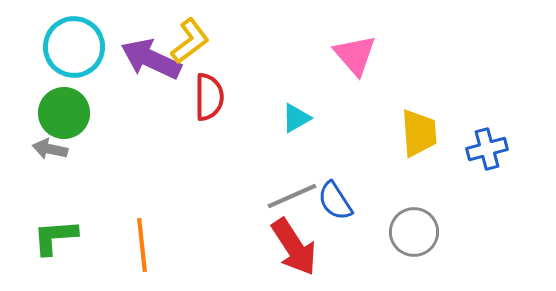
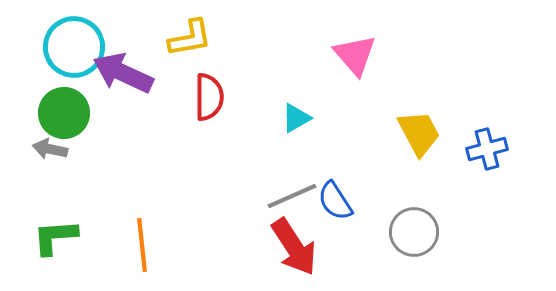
yellow L-shape: moved 3 px up; rotated 27 degrees clockwise
purple arrow: moved 28 px left, 14 px down
yellow trapezoid: rotated 24 degrees counterclockwise
